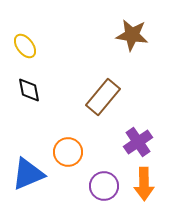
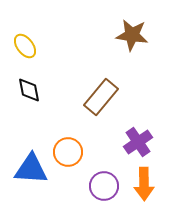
brown rectangle: moved 2 px left
blue triangle: moved 3 px right, 5 px up; rotated 27 degrees clockwise
